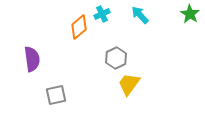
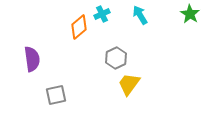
cyan arrow: rotated 12 degrees clockwise
